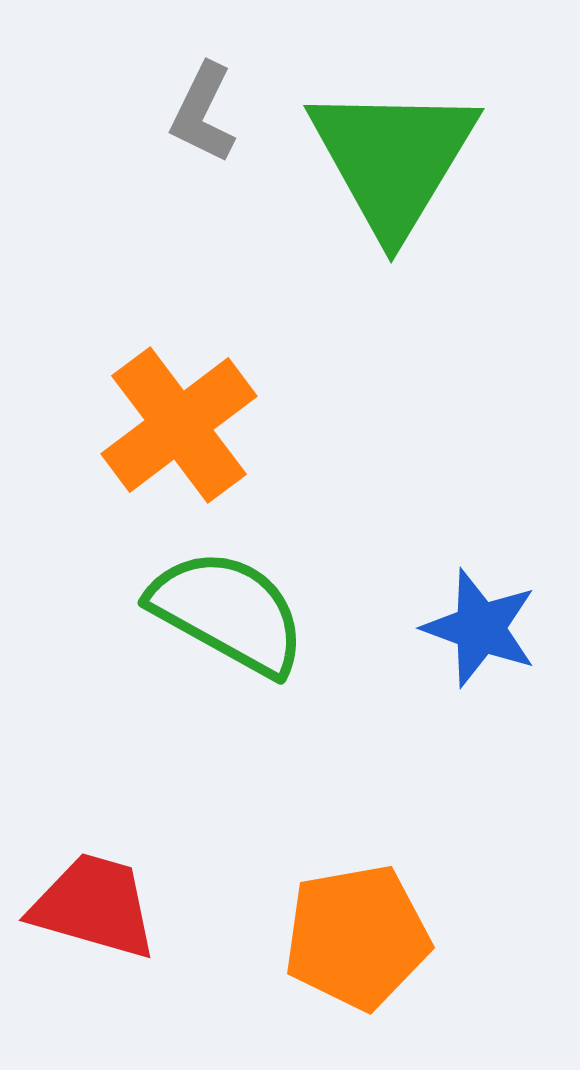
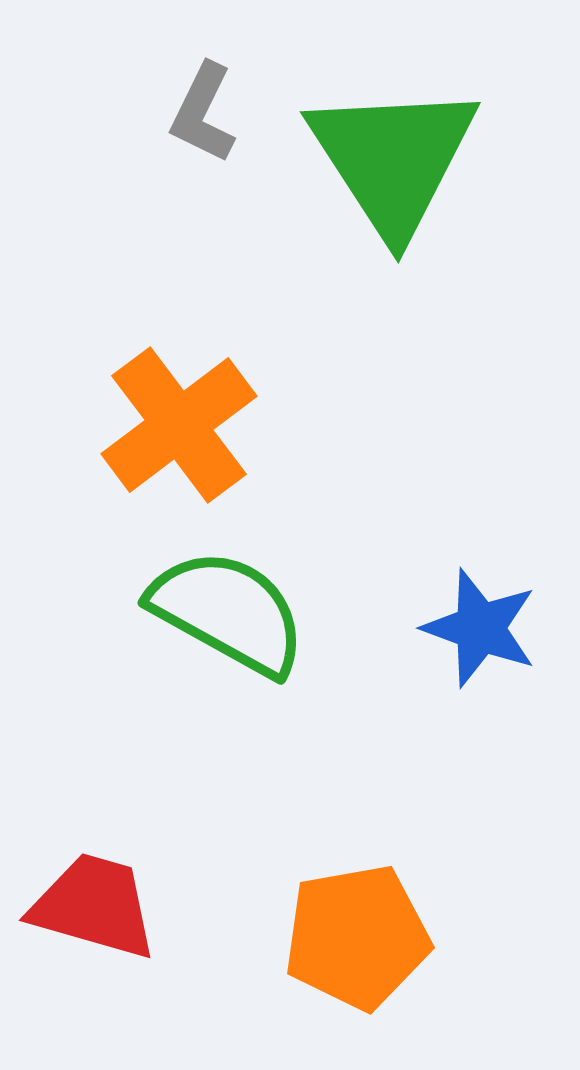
green triangle: rotated 4 degrees counterclockwise
